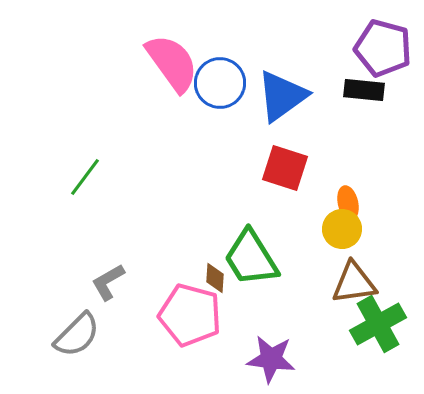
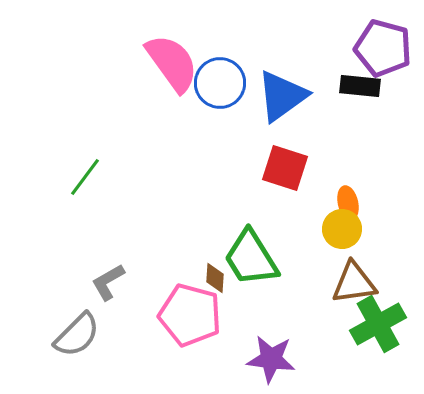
black rectangle: moved 4 px left, 4 px up
